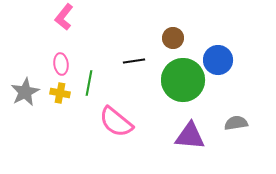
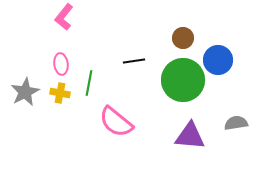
brown circle: moved 10 px right
